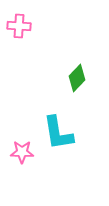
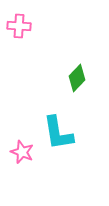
pink star: rotated 20 degrees clockwise
